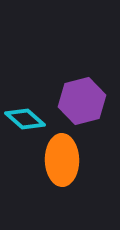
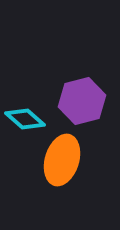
orange ellipse: rotated 18 degrees clockwise
